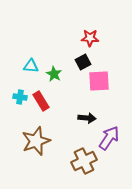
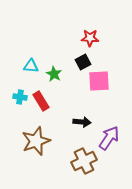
black arrow: moved 5 px left, 4 px down
